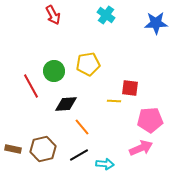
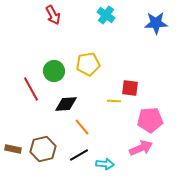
red line: moved 3 px down
